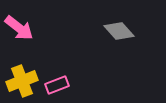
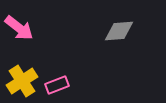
gray diamond: rotated 52 degrees counterclockwise
yellow cross: rotated 12 degrees counterclockwise
